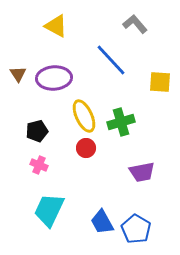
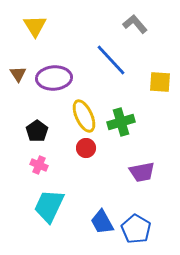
yellow triangle: moved 21 px left; rotated 30 degrees clockwise
black pentagon: rotated 20 degrees counterclockwise
cyan trapezoid: moved 4 px up
